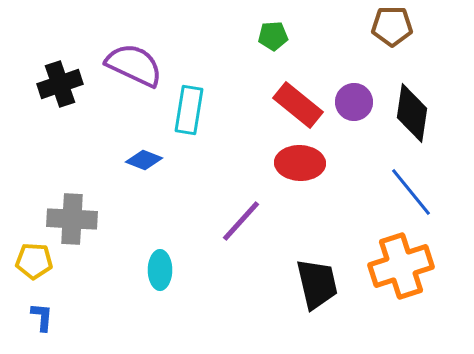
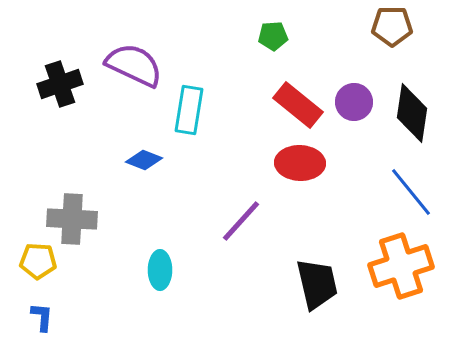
yellow pentagon: moved 4 px right
